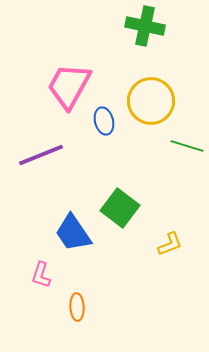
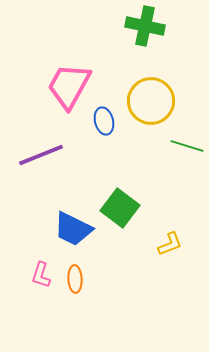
blue trapezoid: moved 4 px up; rotated 30 degrees counterclockwise
orange ellipse: moved 2 px left, 28 px up
